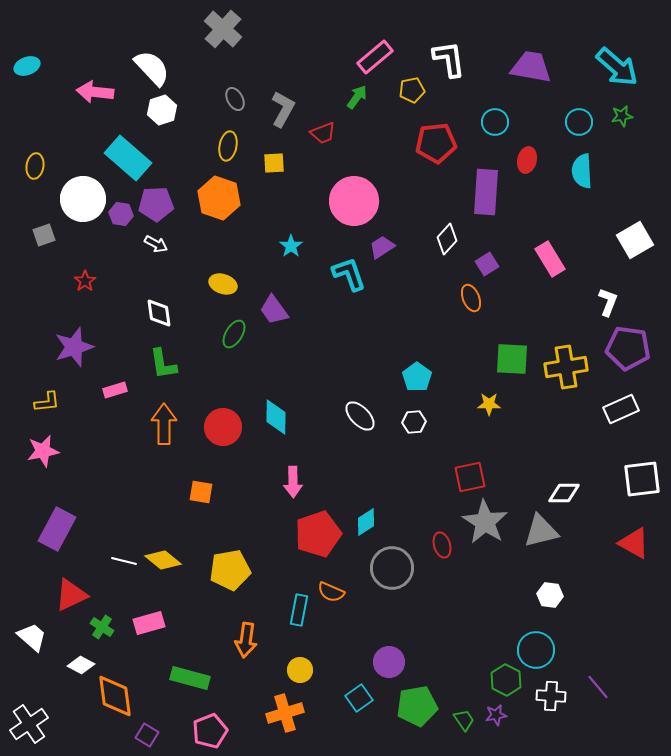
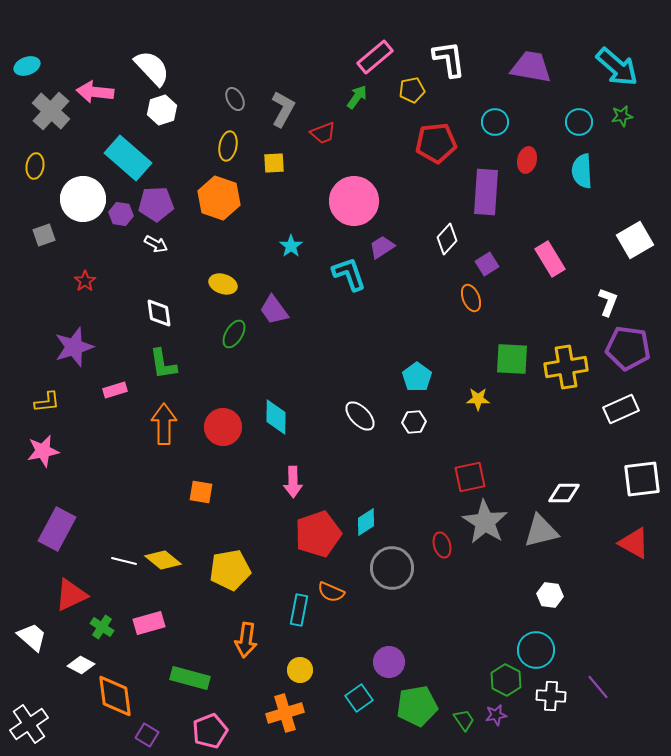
gray cross at (223, 29): moved 172 px left, 82 px down
yellow star at (489, 404): moved 11 px left, 5 px up
